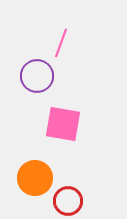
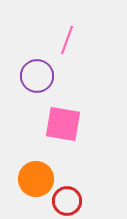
pink line: moved 6 px right, 3 px up
orange circle: moved 1 px right, 1 px down
red circle: moved 1 px left
